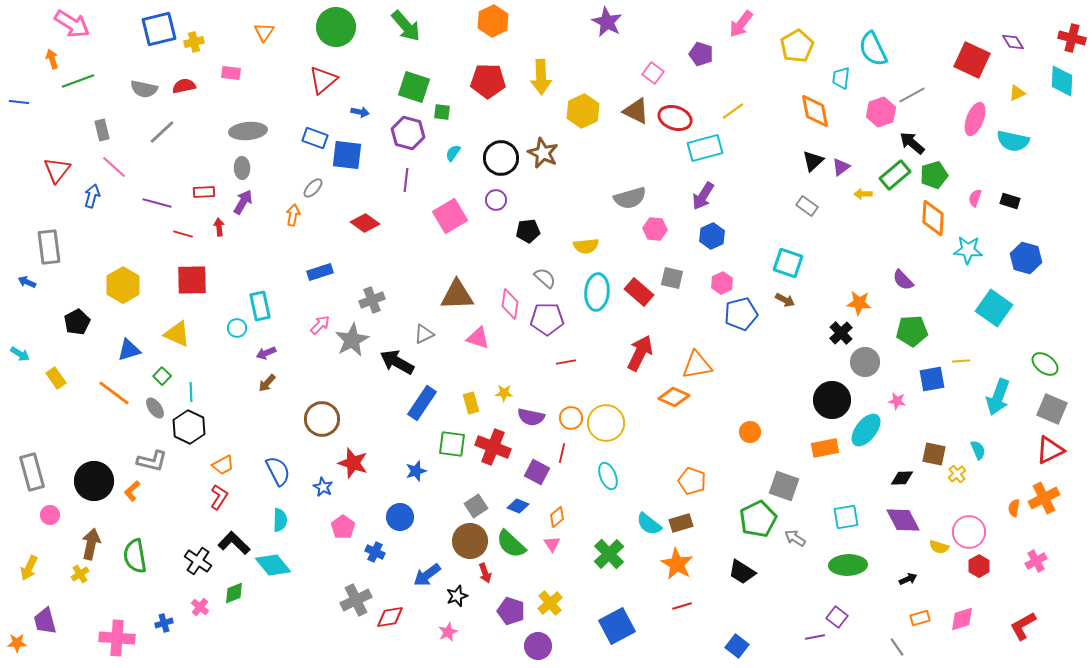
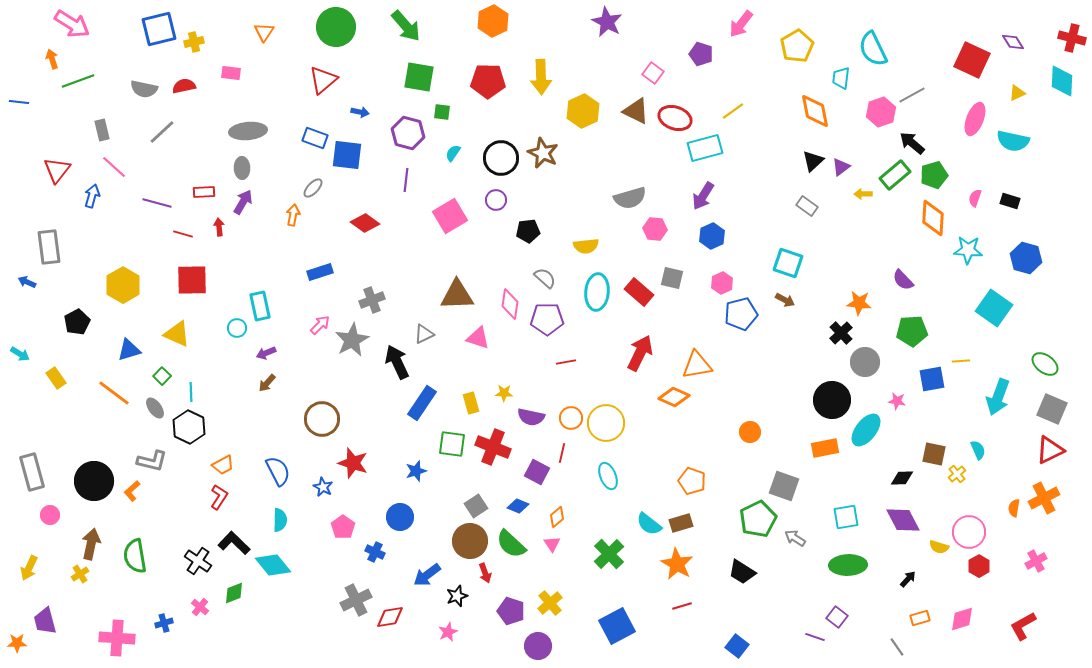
green square at (414, 87): moved 5 px right, 10 px up; rotated 8 degrees counterclockwise
black arrow at (397, 362): rotated 36 degrees clockwise
black arrow at (908, 579): rotated 24 degrees counterclockwise
purple line at (815, 637): rotated 30 degrees clockwise
